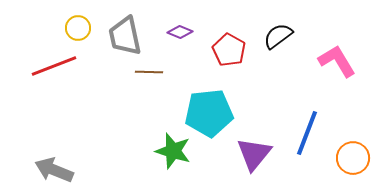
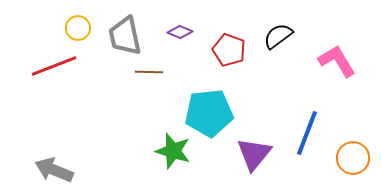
red pentagon: rotated 8 degrees counterclockwise
